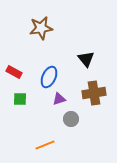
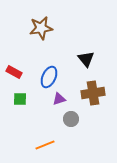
brown cross: moved 1 px left
